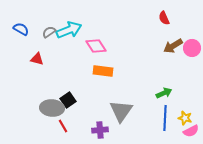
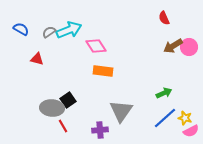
pink circle: moved 3 px left, 1 px up
blue line: rotated 45 degrees clockwise
